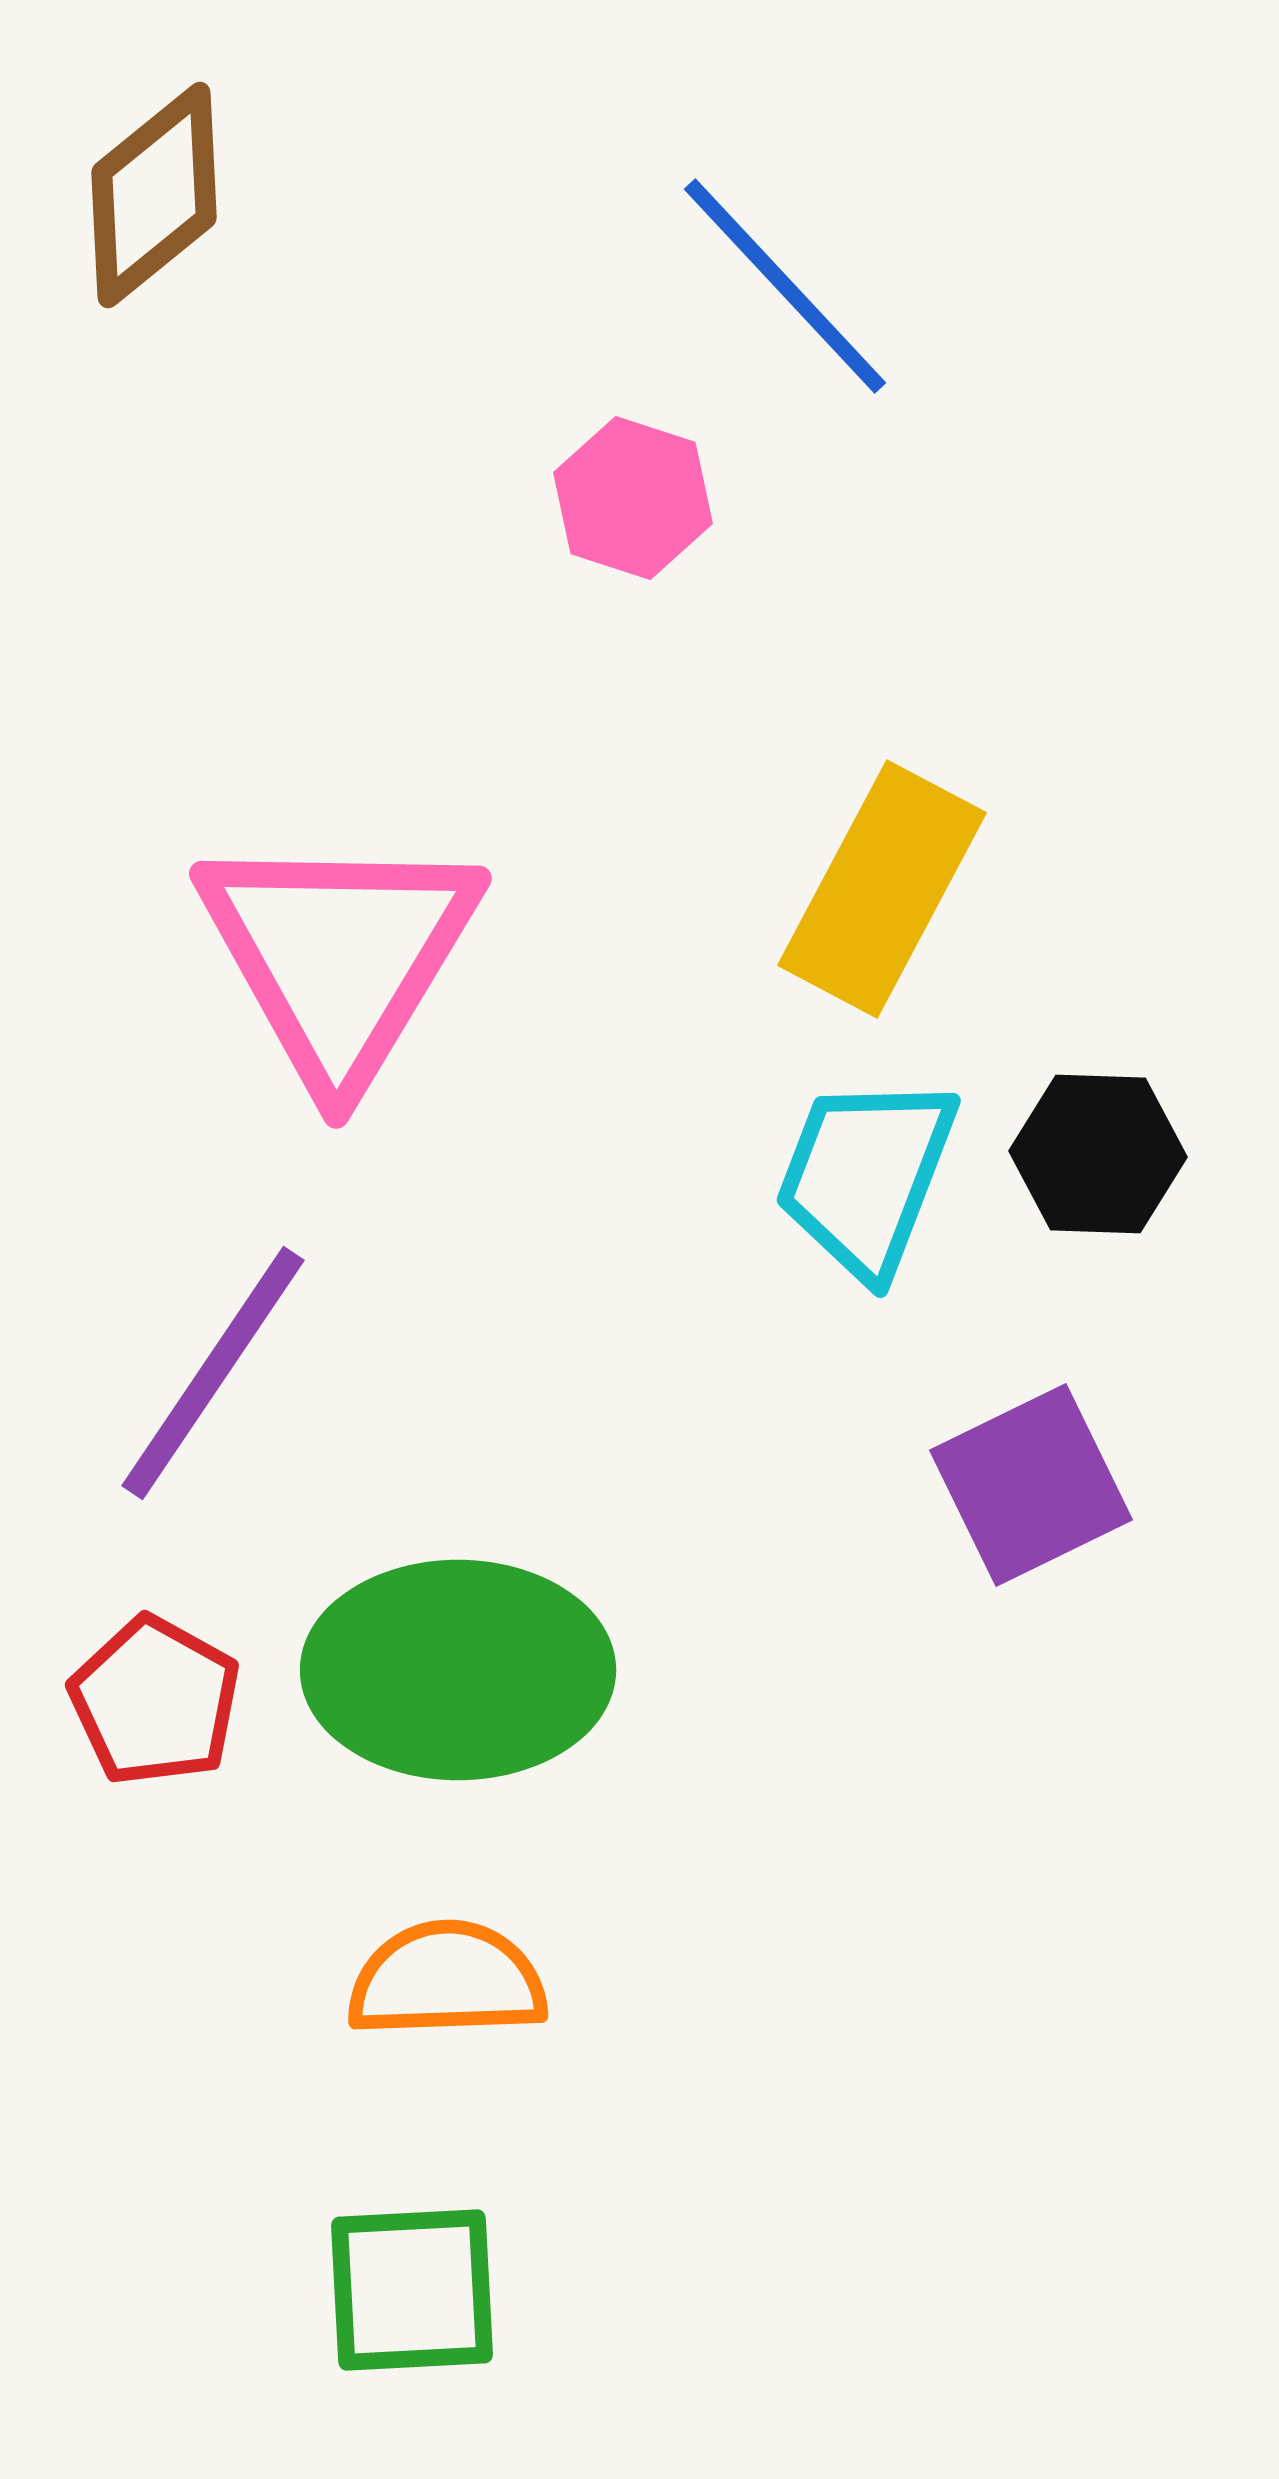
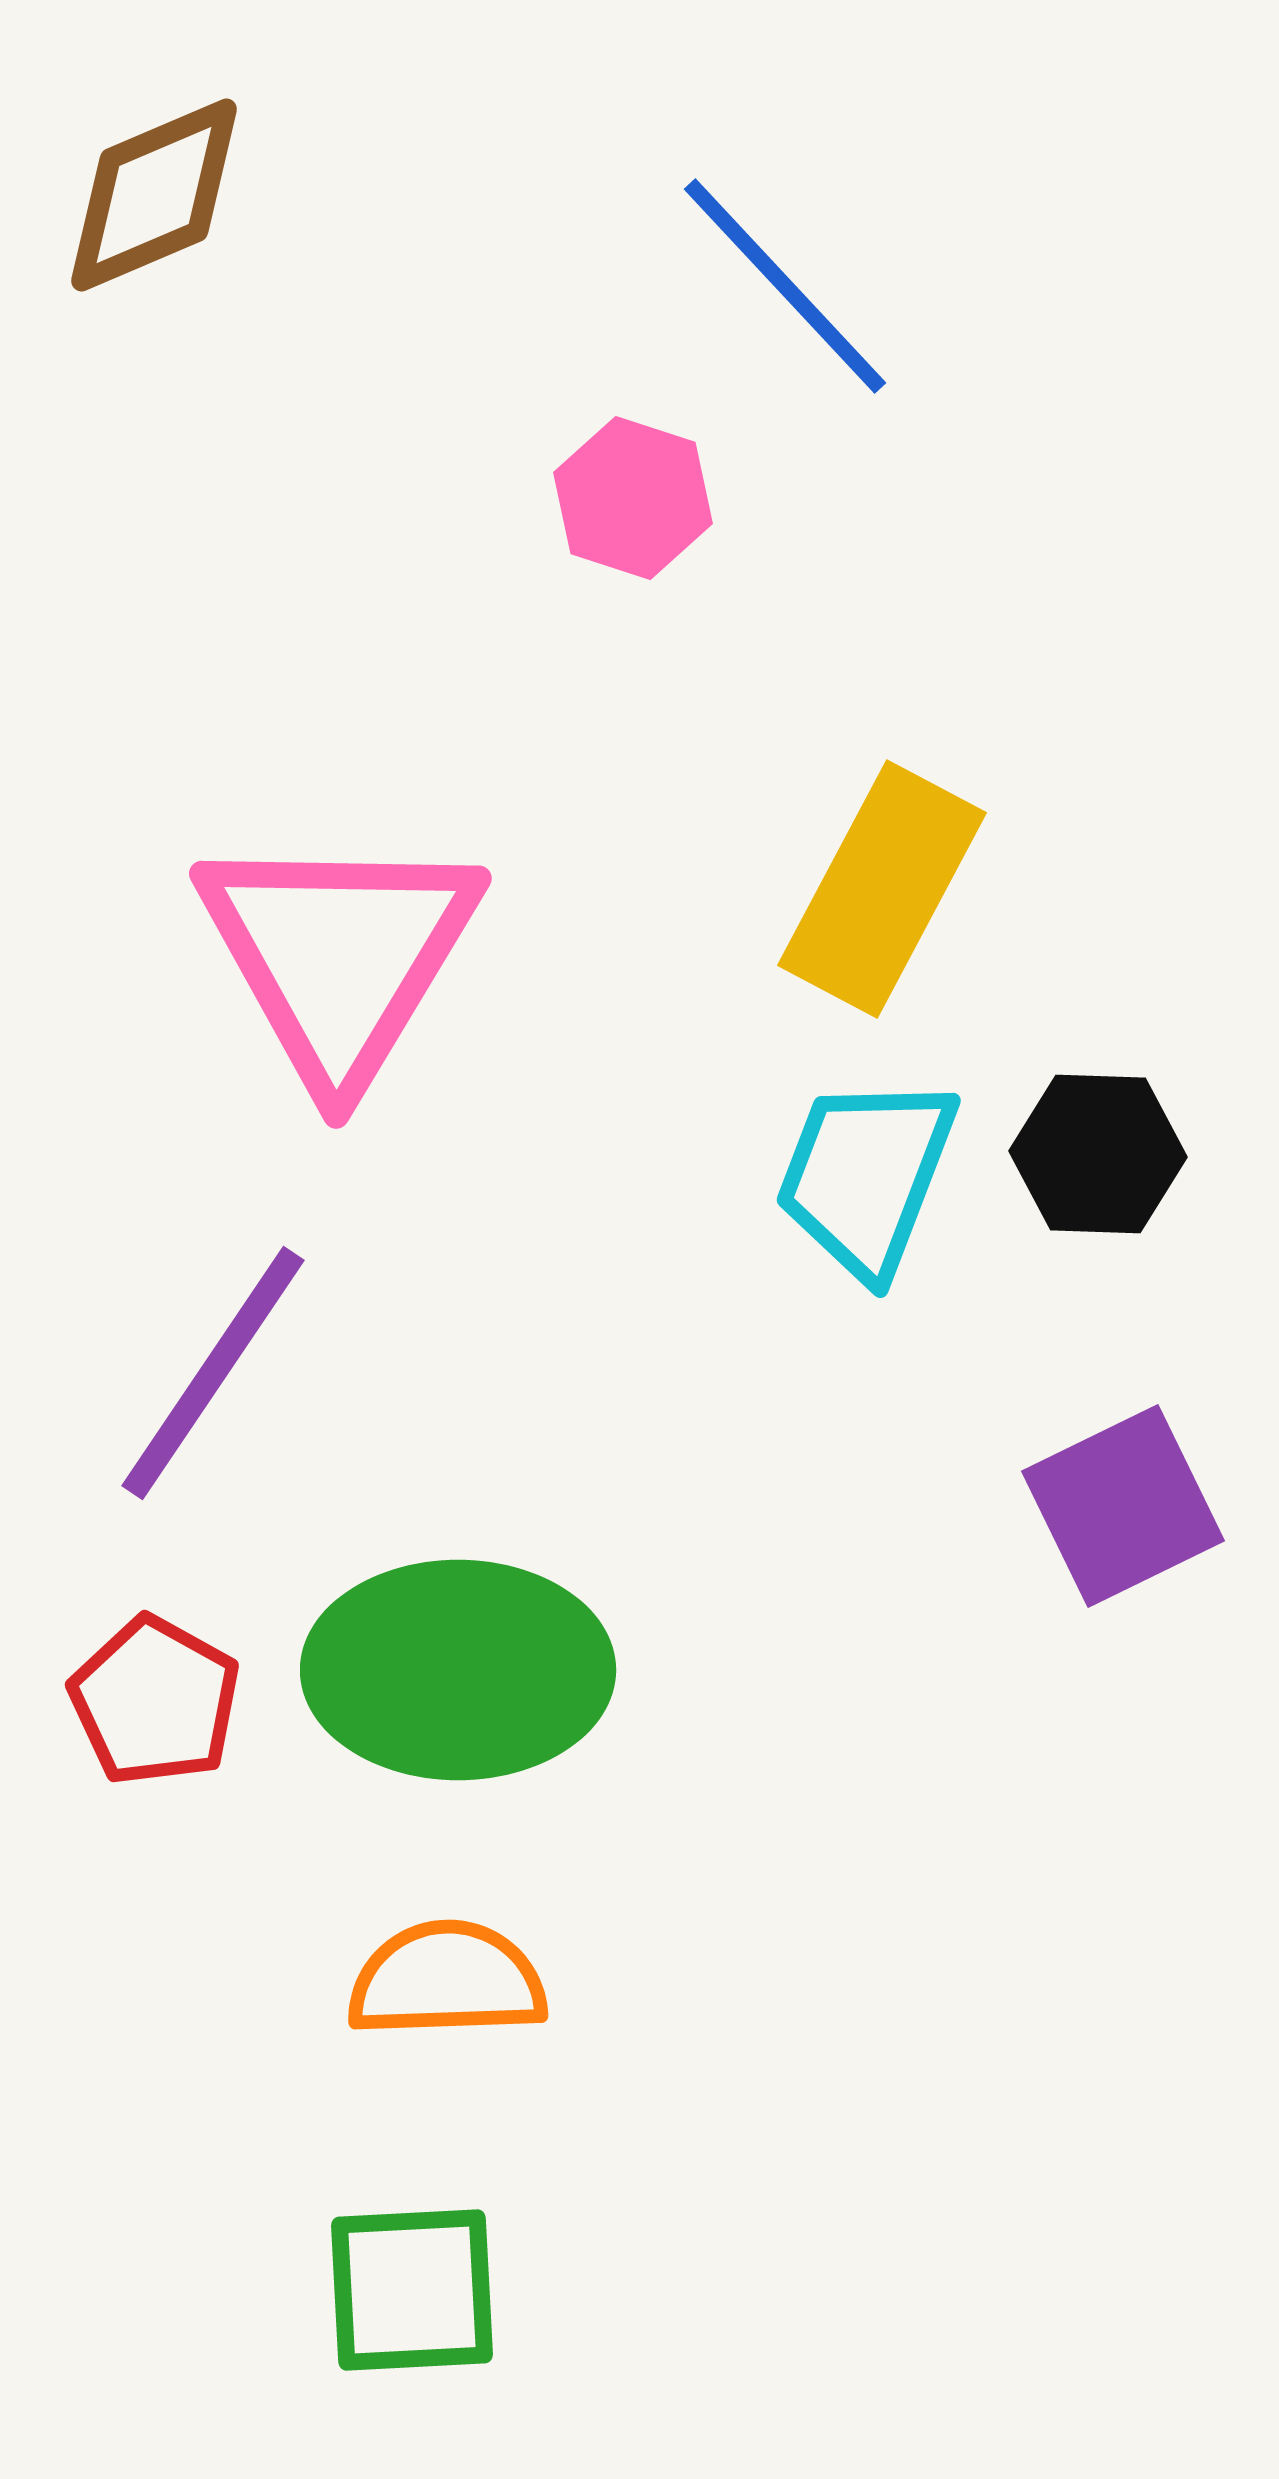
brown diamond: rotated 16 degrees clockwise
purple square: moved 92 px right, 21 px down
